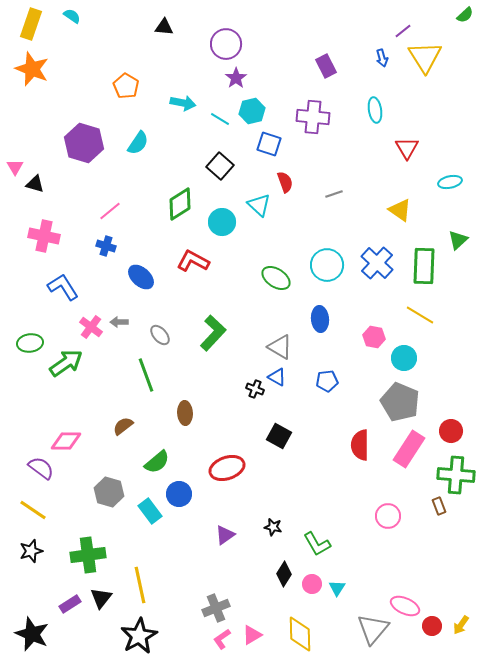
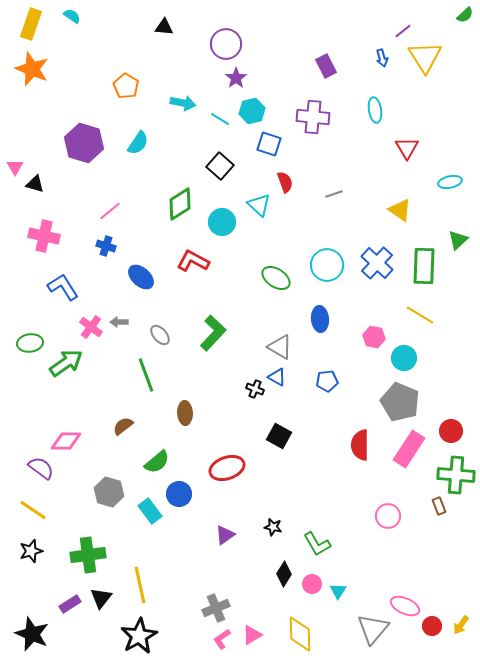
cyan triangle at (337, 588): moved 1 px right, 3 px down
